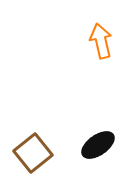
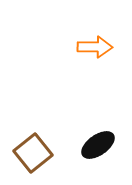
orange arrow: moved 6 px left, 6 px down; rotated 104 degrees clockwise
